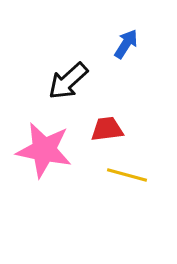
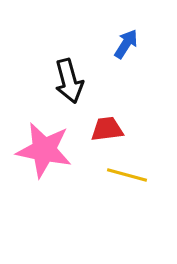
black arrow: moved 1 px right; rotated 63 degrees counterclockwise
